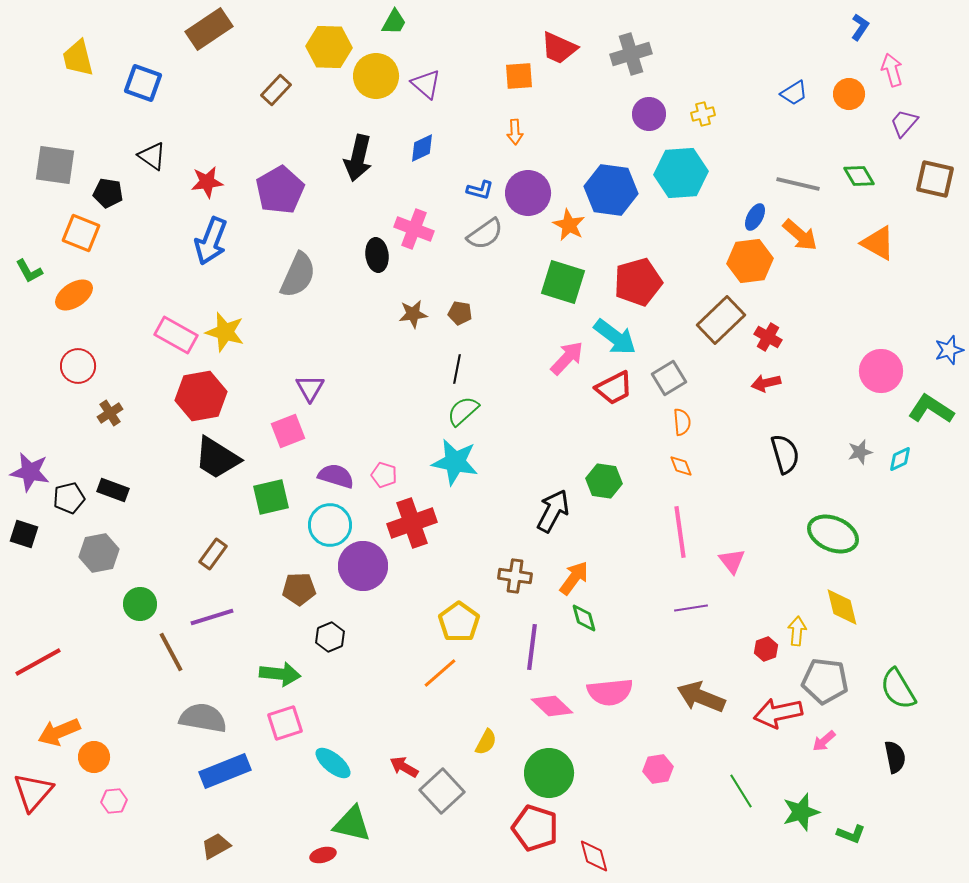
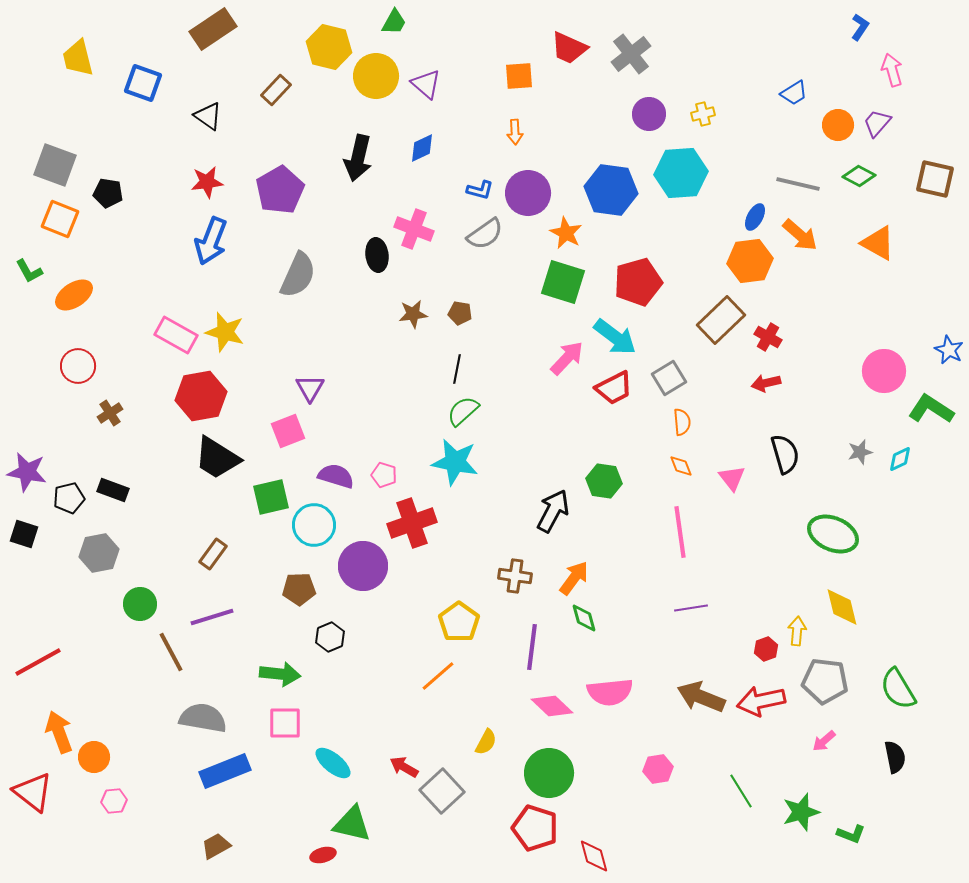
brown rectangle at (209, 29): moved 4 px right
yellow hexagon at (329, 47): rotated 12 degrees clockwise
red trapezoid at (559, 48): moved 10 px right
gray cross at (631, 54): rotated 21 degrees counterclockwise
orange circle at (849, 94): moved 11 px left, 31 px down
purple trapezoid at (904, 123): moved 27 px left
black triangle at (152, 156): moved 56 px right, 40 px up
gray square at (55, 165): rotated 12 degrees clockwise
green diamond at (859, 176): rotated 32 degrees counterclockwise
orange star at (569, 225): moved 3 px left, 8 px down
orange square at (81, 233): moved 21 px left, 14 px up
blue star at (949, 350): rotated 28 degrees counterclockwise
pink circle at (881, 371): moved 3 px right
purple star at (30, 472): moved 3 px left
cyan circle at (330, 525): moved 16 px left
pink triangle at (732, 561): moved 83 px up
orange line at (440, 673): moved 2 px left, 3 px down
red arrow at (778, 713): moved 17 px left, 12 px up
pink square at (285, 723): rotated 18 degrees clockwise
orange arrow at (59, 732): rotated 93 degrees clockwise
red triangle at (33, 792): rotated 33 degrees counterclockwise
